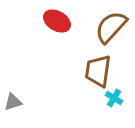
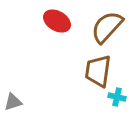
brown semicircle: moved 4 px left
cyan cross: moved 3 px right, 1 px up; rotated 18 degrees counterclockwise
